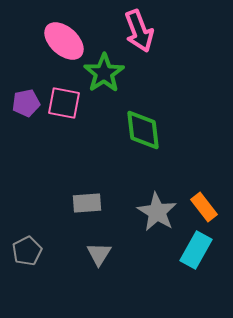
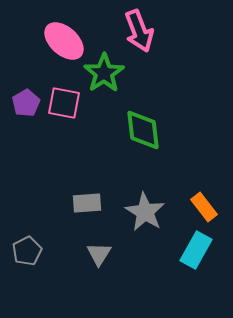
purple pentagon: rotated 20 degrees counterclockwise
gray star: moved 12 px left
